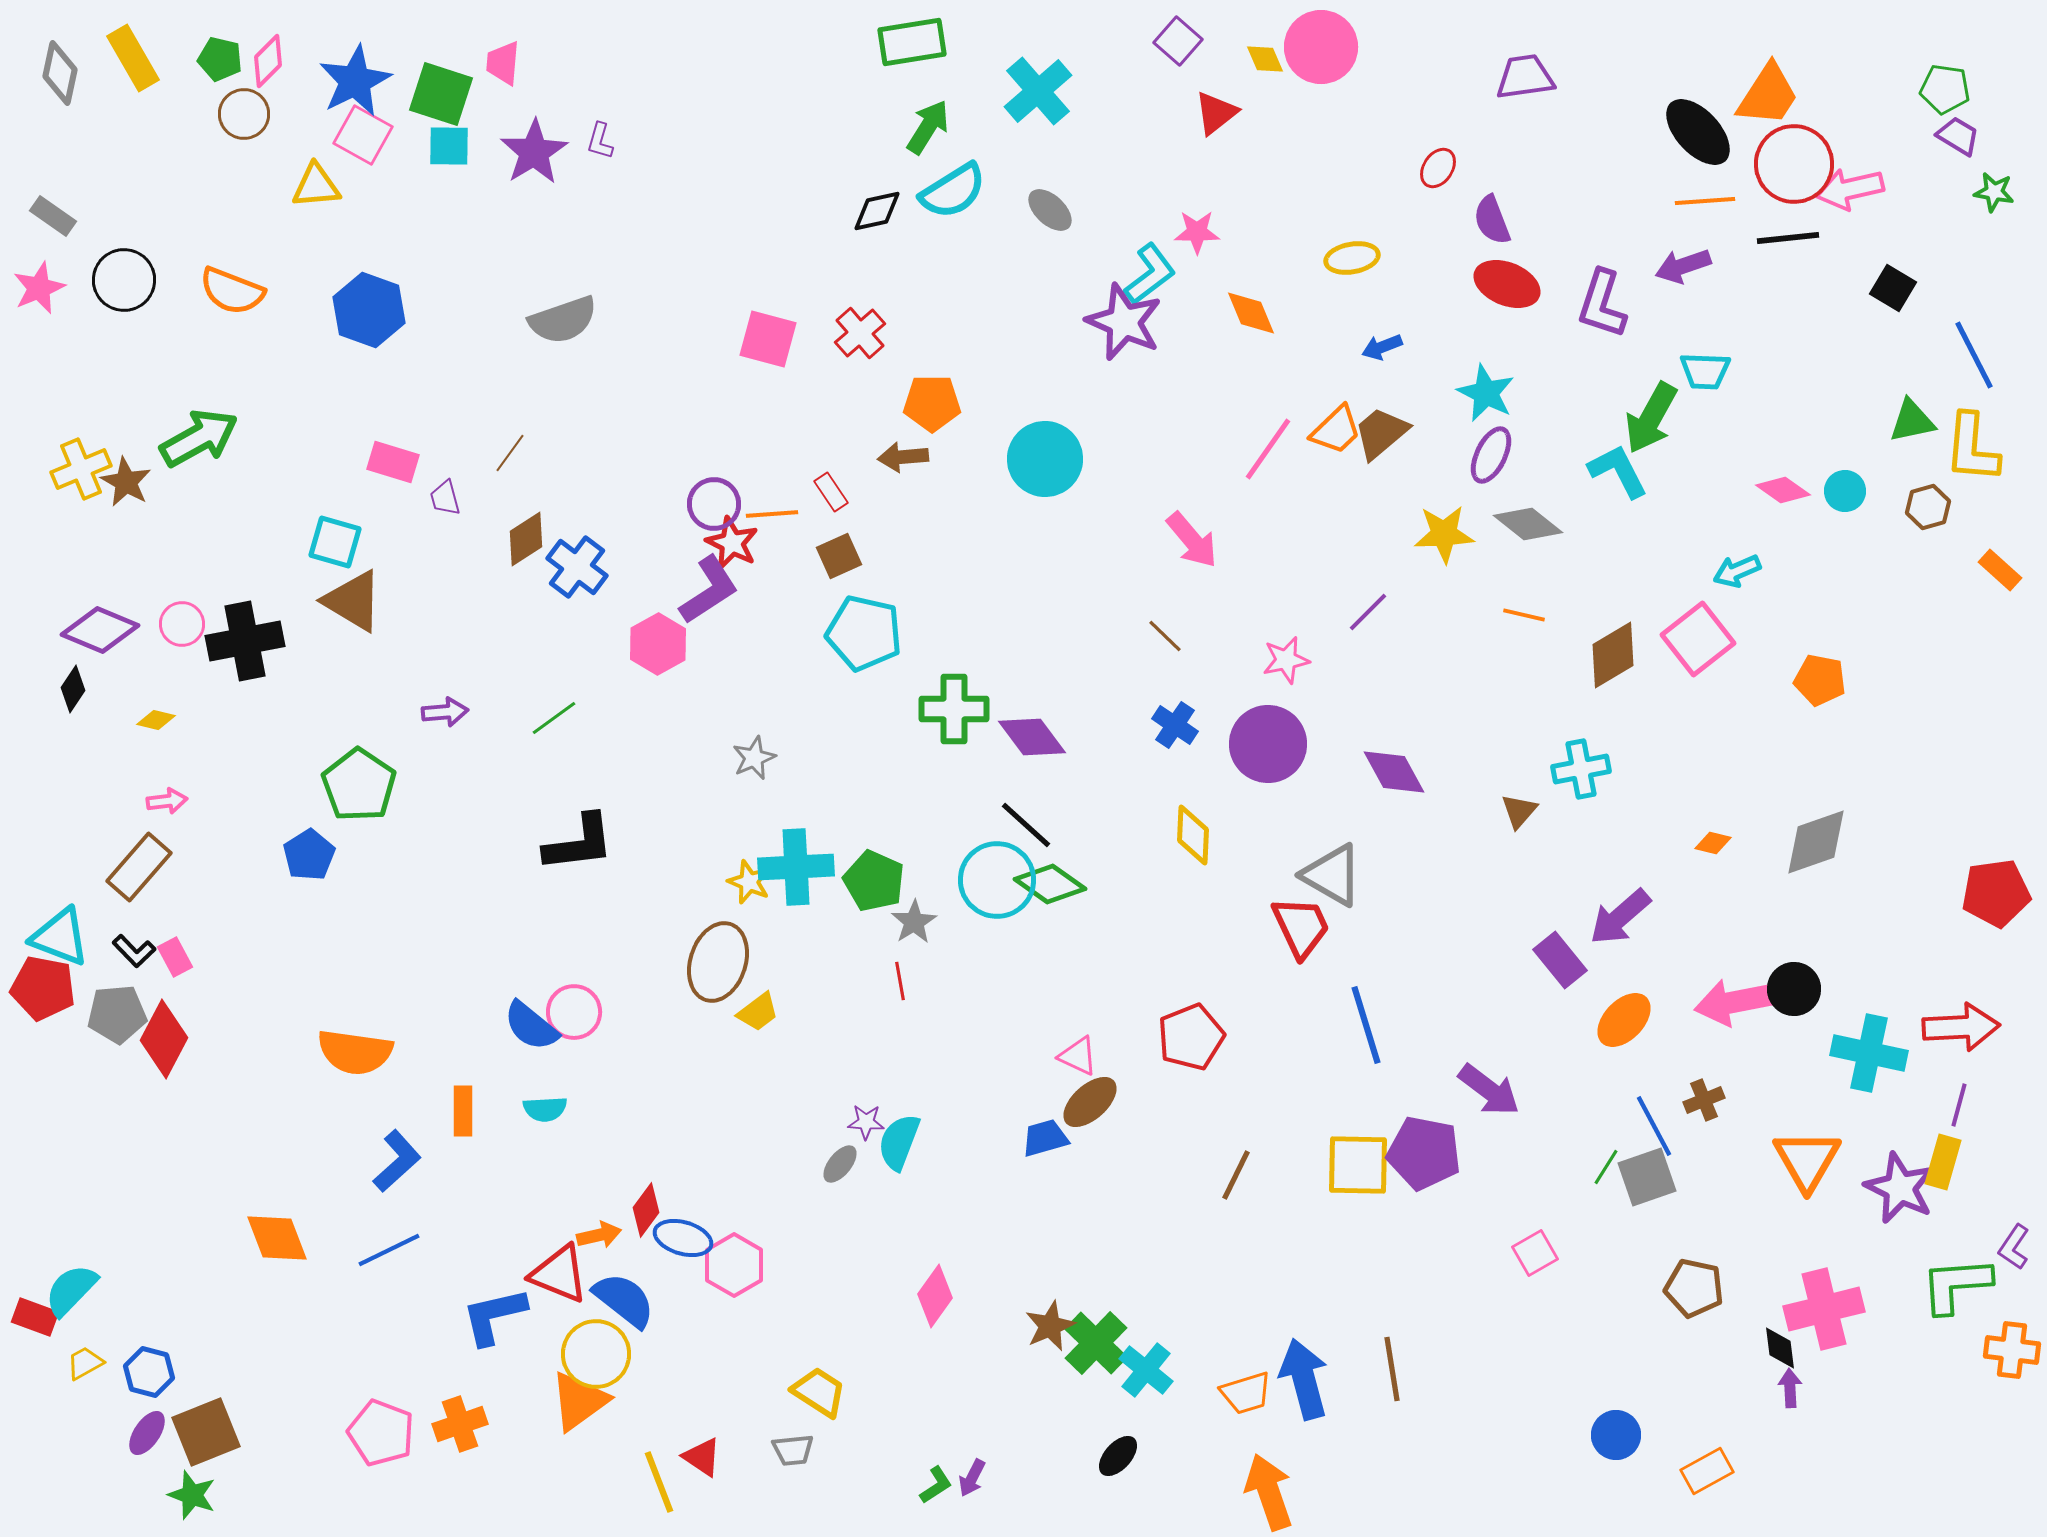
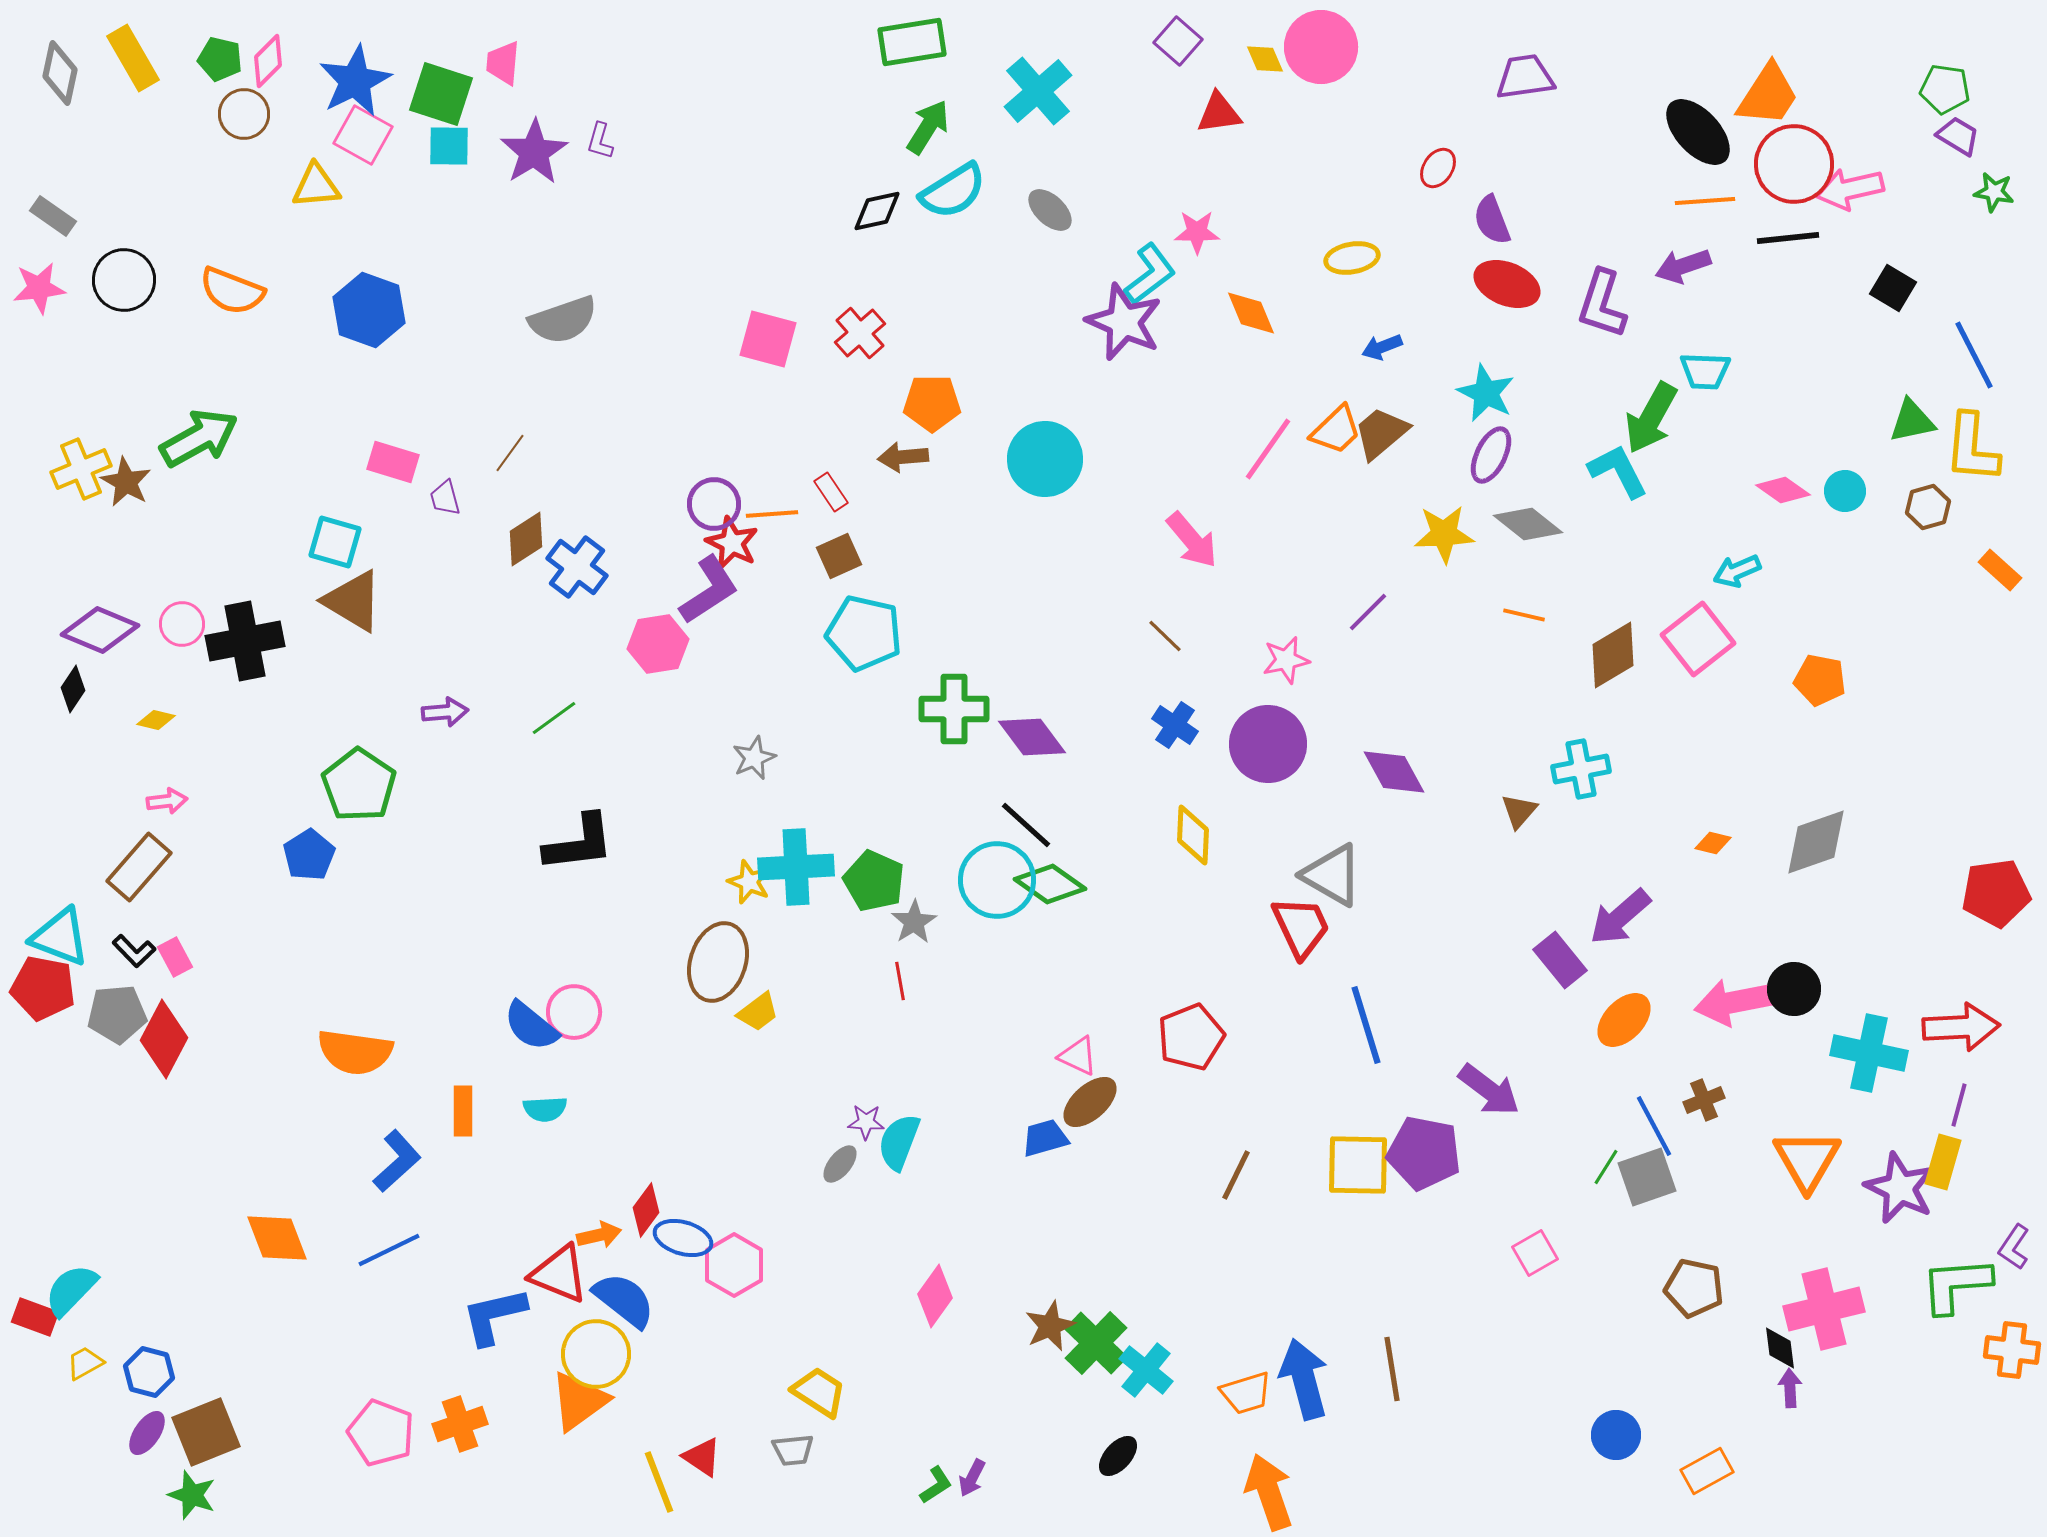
red triangle at (1216, 113): moved 3 px right; rotated 30 degrees clockwise
pink star at (39, 288): rotated 16 degrees clockwise
pink hexagon at (658, 644): rotated 20 degrees clockwise
